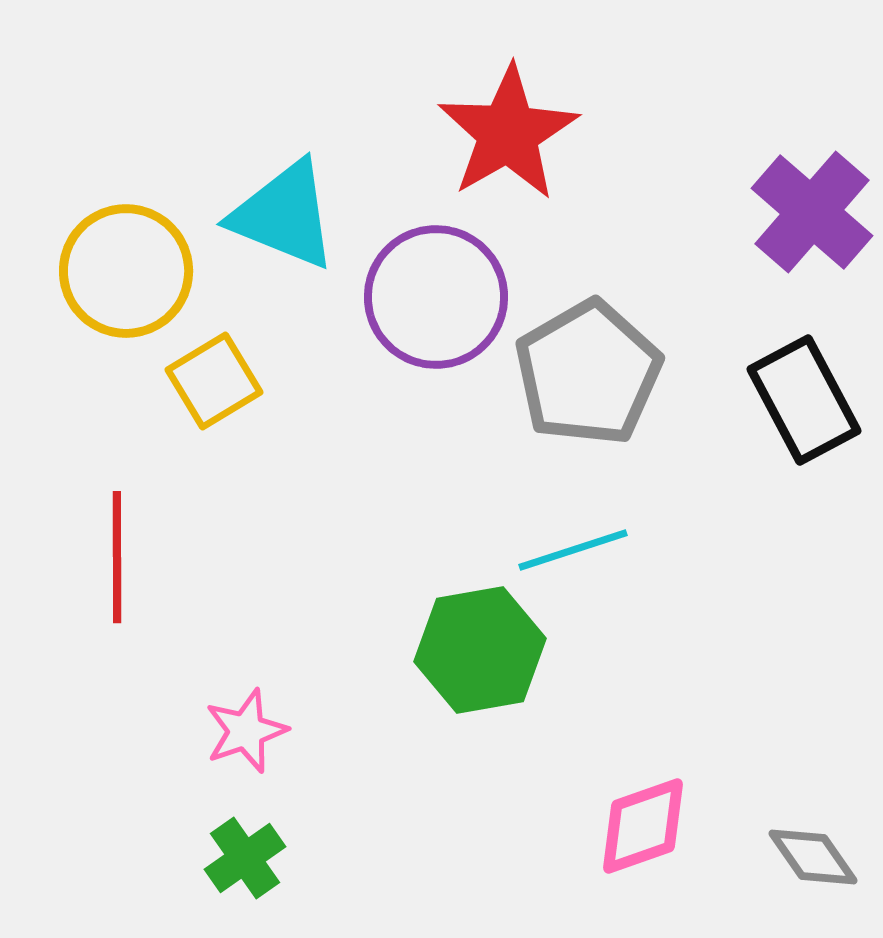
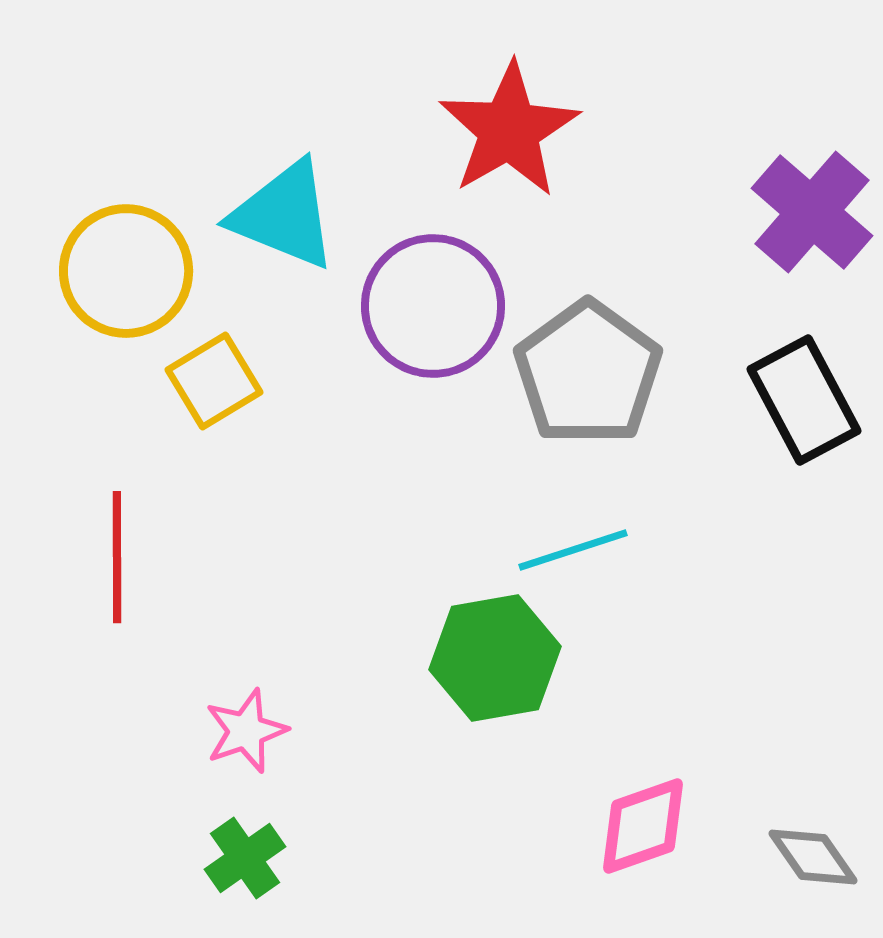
red star: moved 1 px right, 3 px up
purple circle: moved 3 px left, 9 px down
gray pentagon: rotated 6 degrees counterclockwise
green hexagon: moved 15 px right, 8 px down
